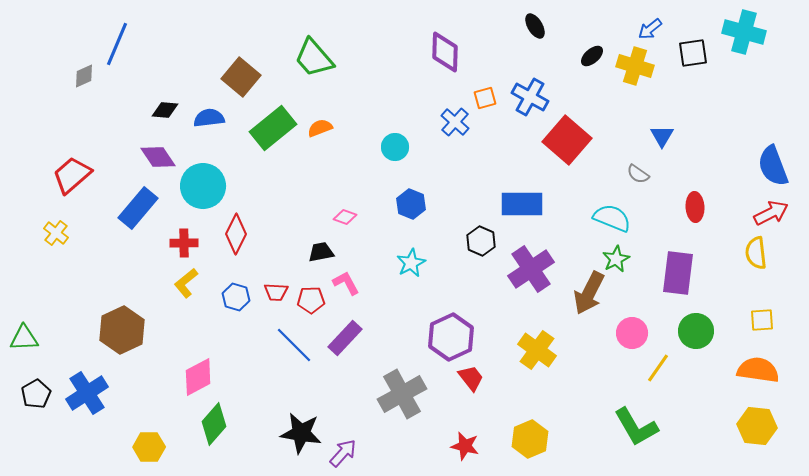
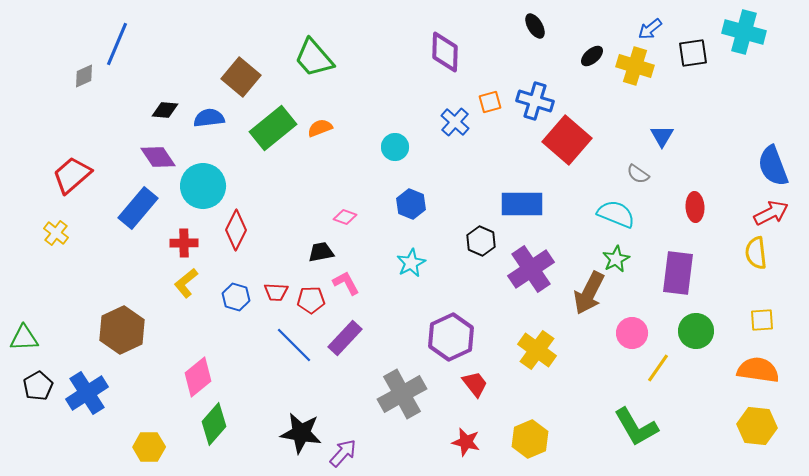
blue cross at (530, 97): moved 5 px right, 4 px down; rotated 12 degrees counterclockwise
orange square at (485, 98): moved 5 px right, 4 px down
cyan semicircle at (612, 218): moved 4 px right, 4 px up
red diamond at (236, 234): moved 4 px up
pink diamond at (198, 377): rotated 12 degrees counterclockwise
red trapezoid at (471, 378): moved 4 px right, 6 px down
black pentagon at (36, 394): moved 2 px right, 8 px up
red star at (465, 446): moved 1 px right, 4 px up
